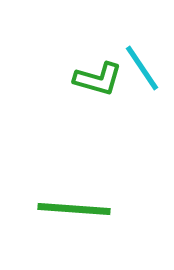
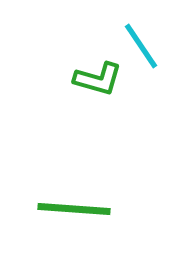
cyan line: moved 1 px left, 22 px up
